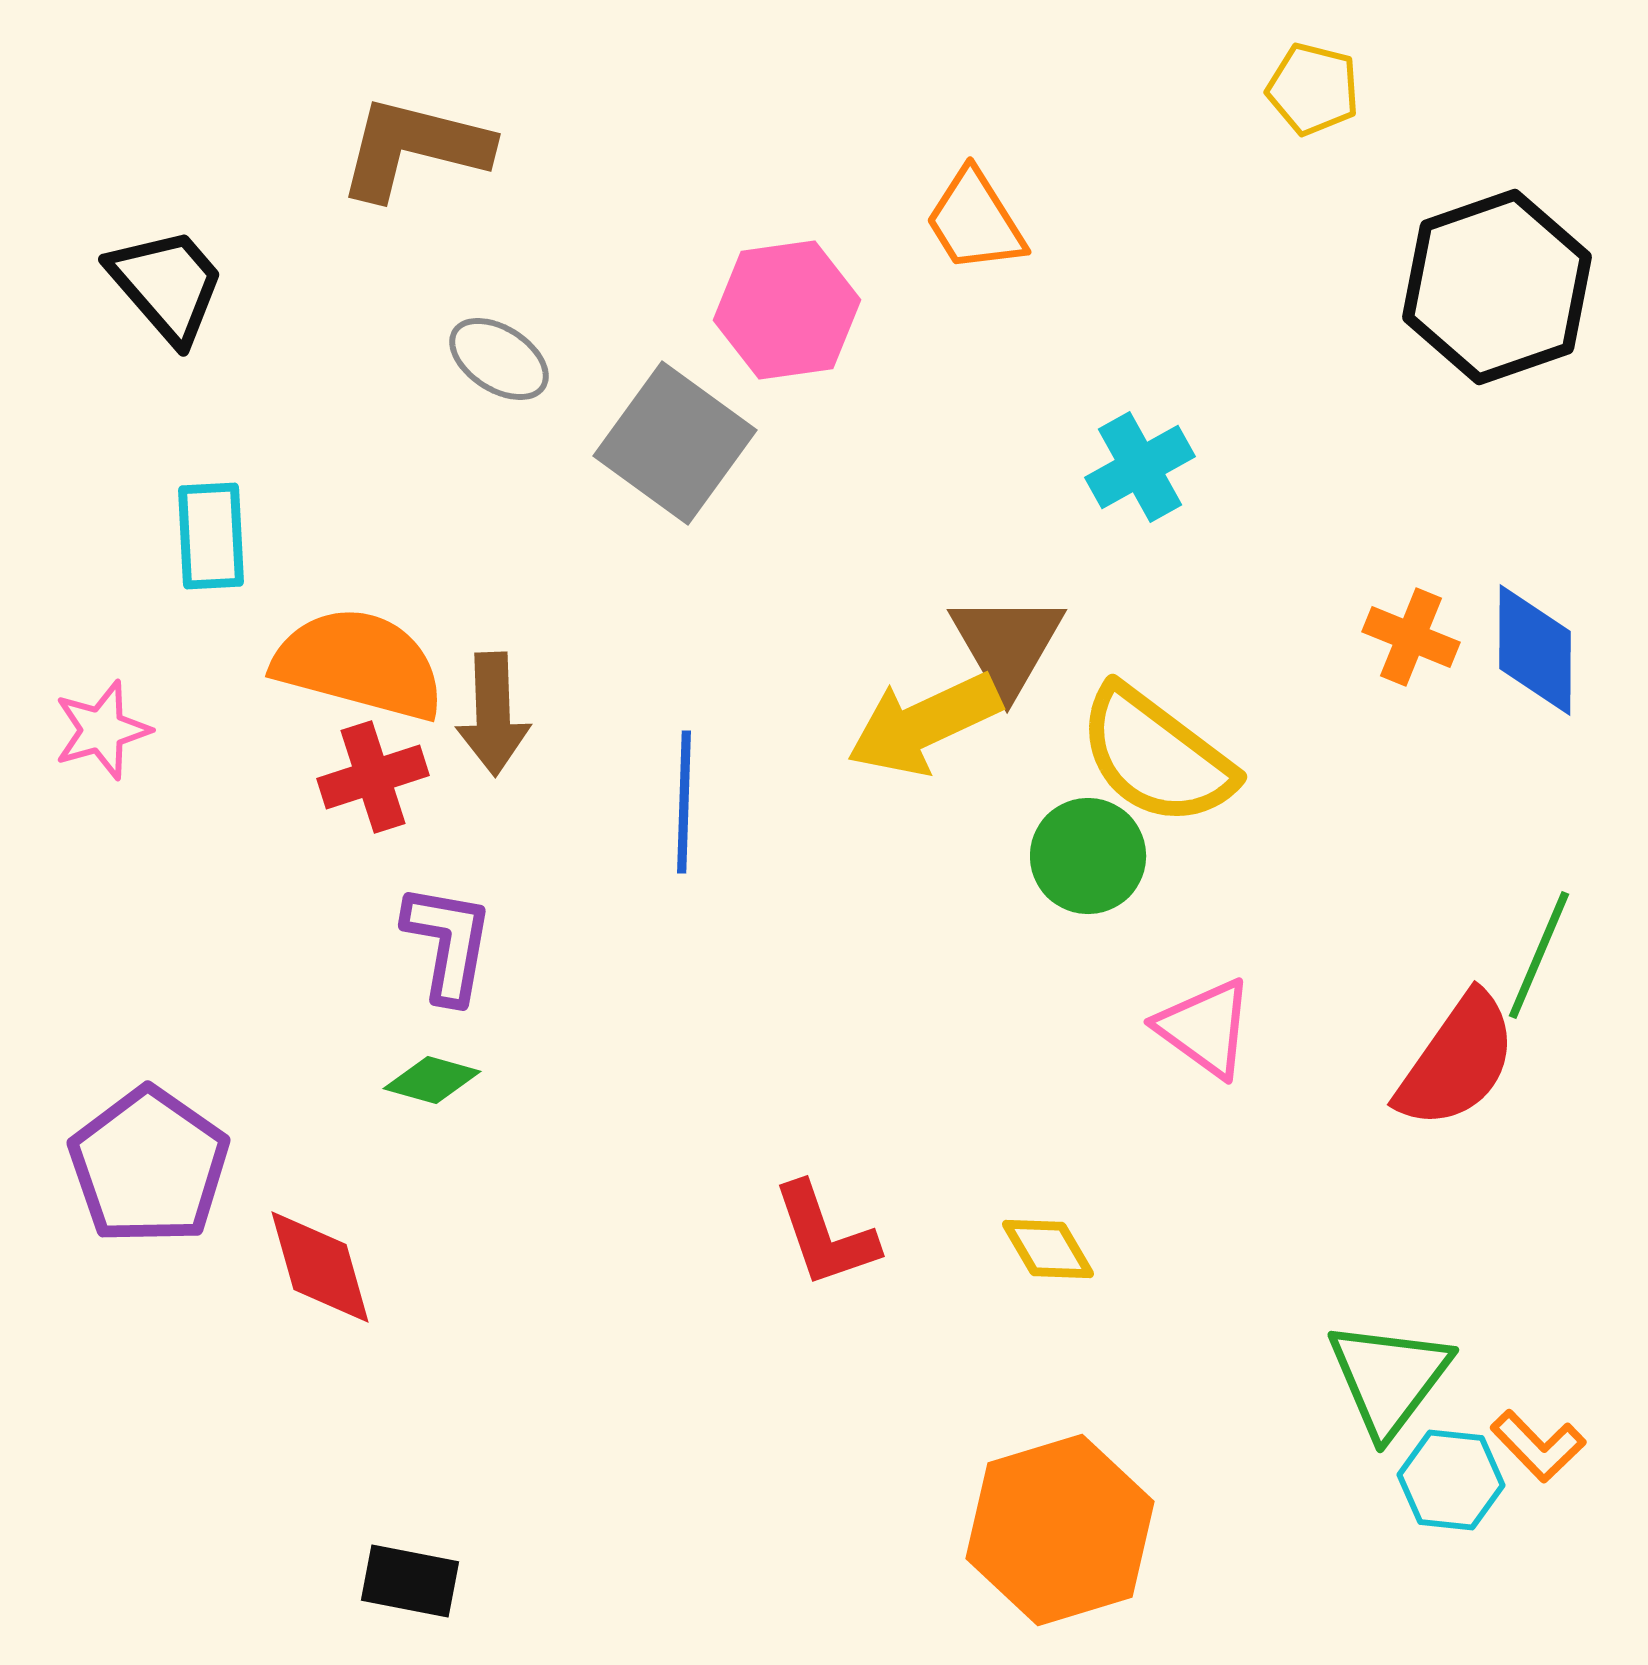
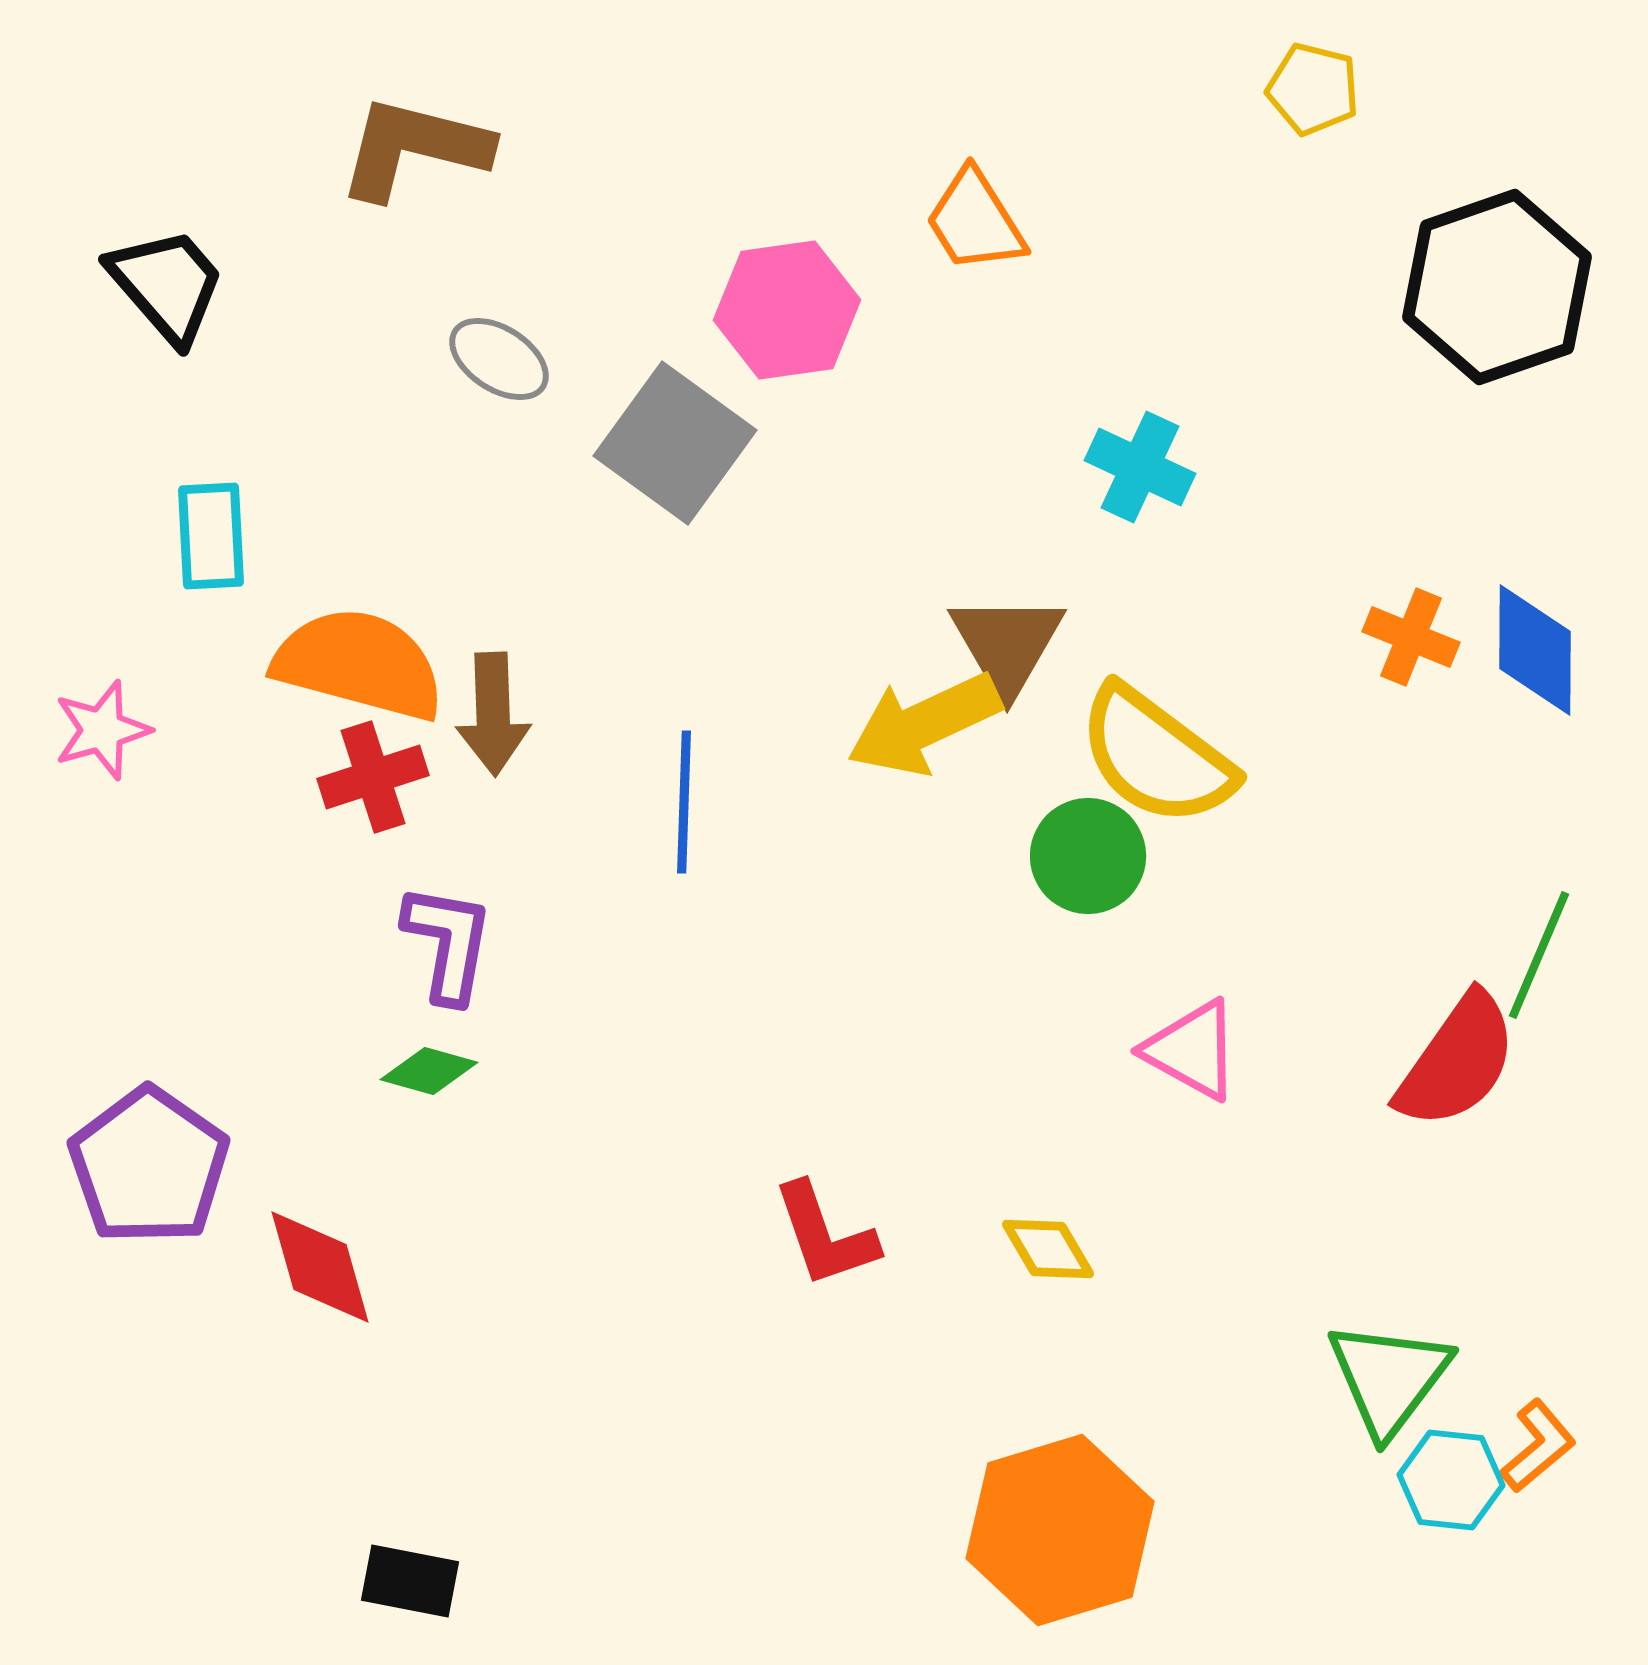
cyan cross: rotated 36 degrees counterclockwise
pink triangle: moved 13 px left, 22 px down; rotated 7 degrees counterclockwise
green diamond: moved 3 px left, 9 px up
orange L-shape: rotated 86 degrees counterclockwise
